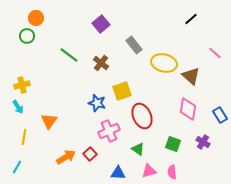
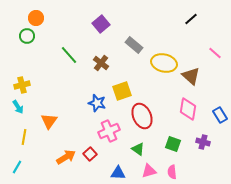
gray rectangle: rotated 12 degrees counterclockwise
green line: rotated 12 degrees clockwise
purple cross: rotated 16 degrees counterclockwise
